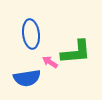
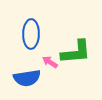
blue ellipse: rotated 8 degrees clockwise
